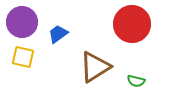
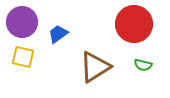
red circle: moved 2 px right
green semicircle: moved 7 px right, 16 px up
